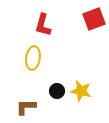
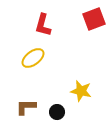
yellow ellipse: rotated 45 degrees clockwise
black circle: moved 21 px down
